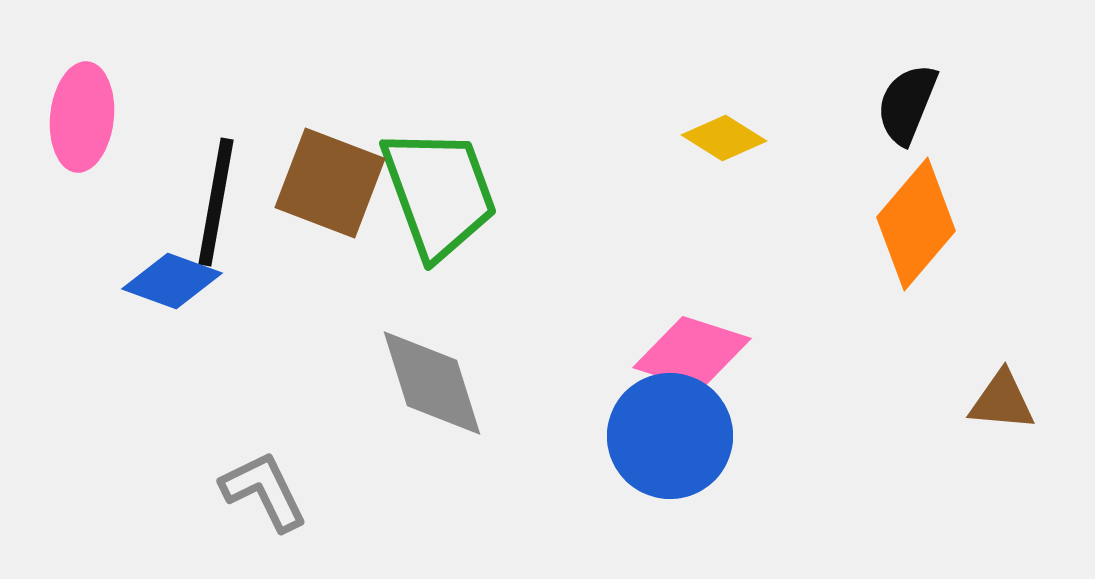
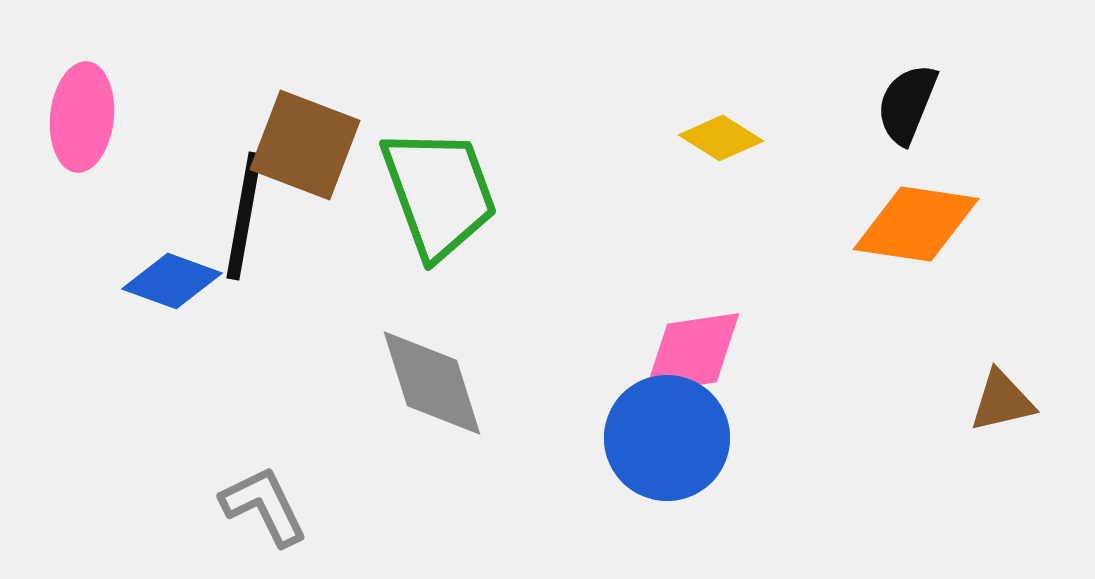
yellow diamond: moved 3 px left
brown square: moved 25 px left, 38 px up
black line: moved 28 px right, 14 px down
orange diamond: rotated 58 degrees clockwise
pink diamond: rotated 26 degrees counterclockwise
brown triangle: rotated 18 degrees counterclockwise
blue circle: moved 3 px left, 2 px down
gray L-shape: moved 15 px down
